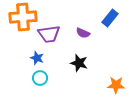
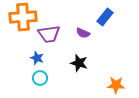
blue rectangle: moved 5 px left, 1 px up
